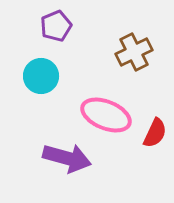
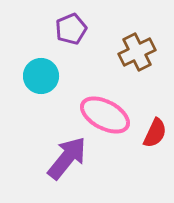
purple pentagon: moved 15 px right, 3 px down
brown cross: moved 3 px right
pink ellipse: moved 1 px left; rotated 6 degrees clockwise
purple arrow: rotated 66 degrees counterclockwise
